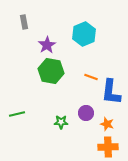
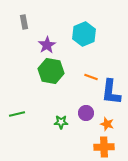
orange cross: moved 4 px left
